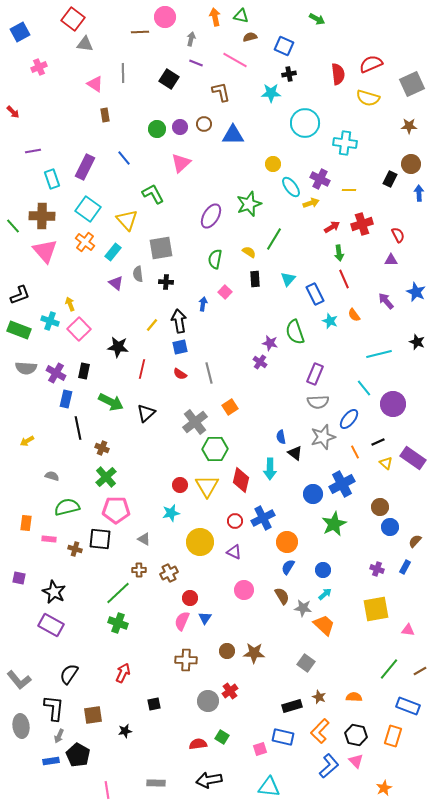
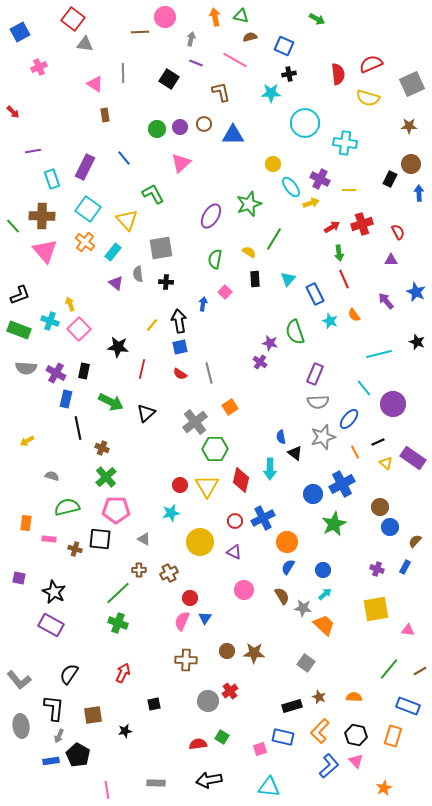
red semicircle at (398, 235): moved 3 px up
